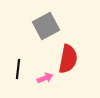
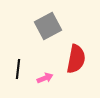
gray square: moved 2 px right
red semicircle: moved 8 px right
